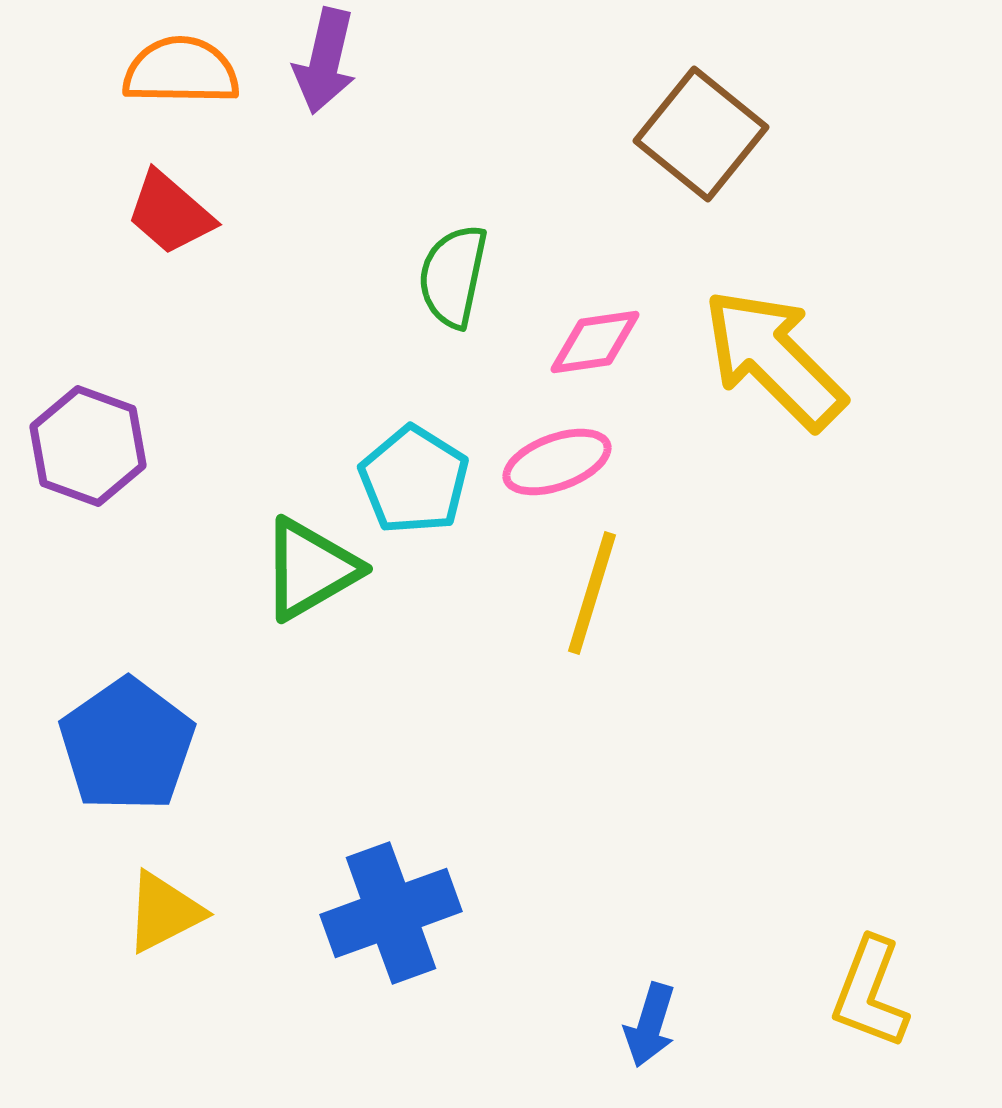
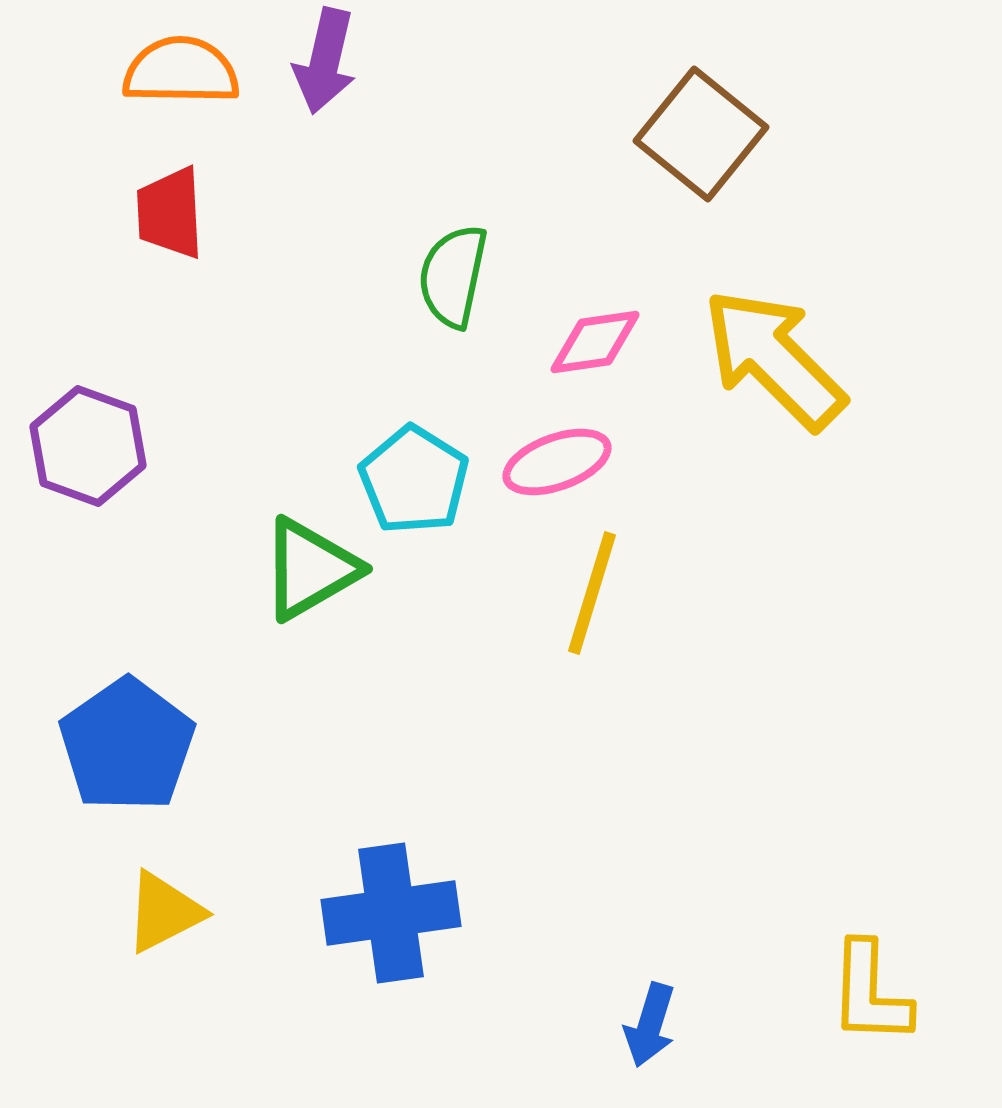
red trapezoid: rotated 46 degrees clockwise
blue cross: rotated 12 degrees clockwise
yellow L-shape: rotated 19 degrees counterclockwise
